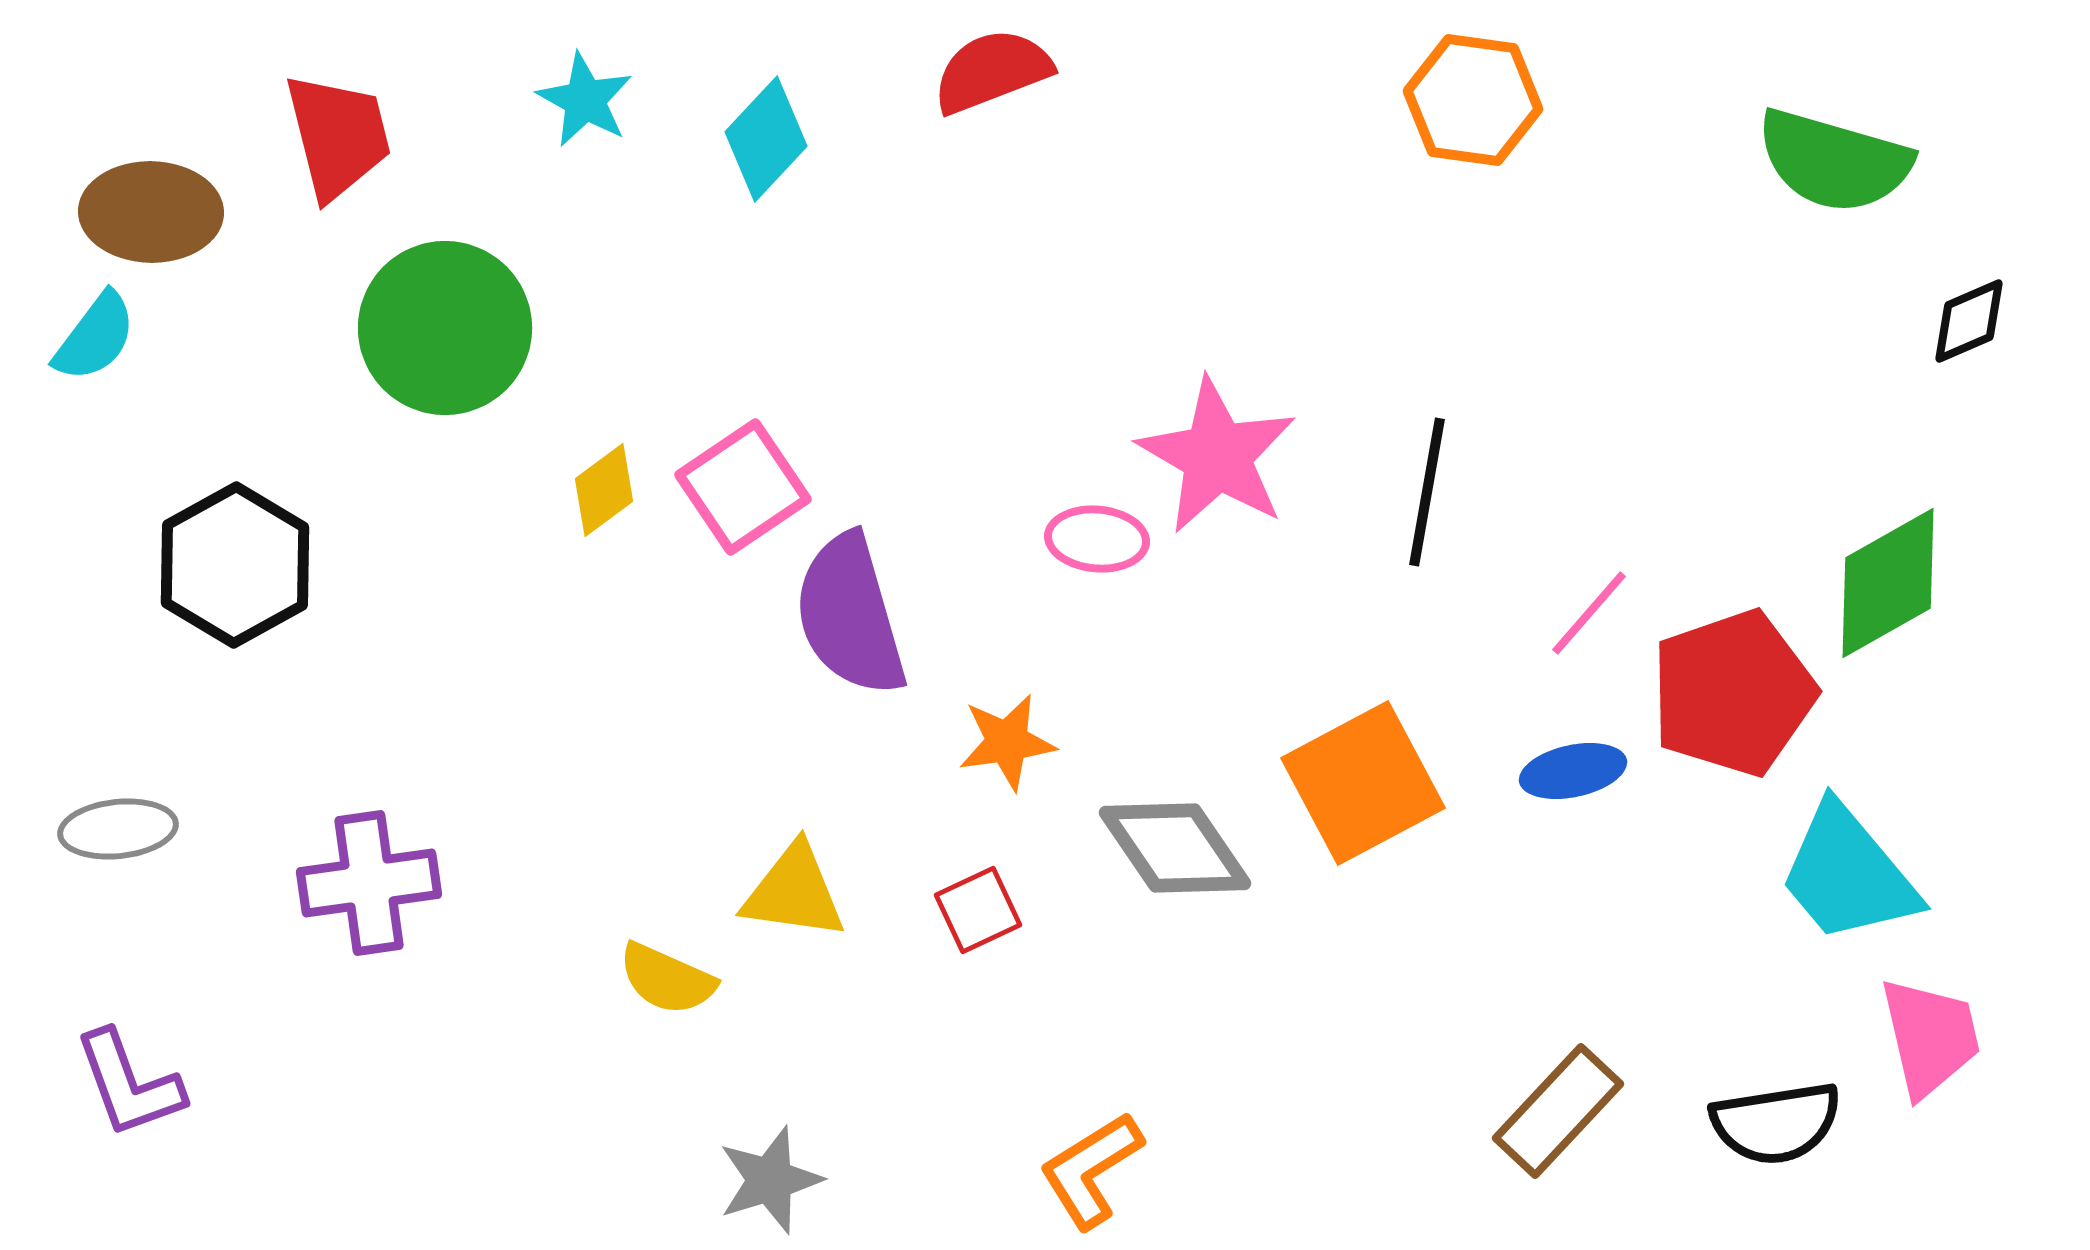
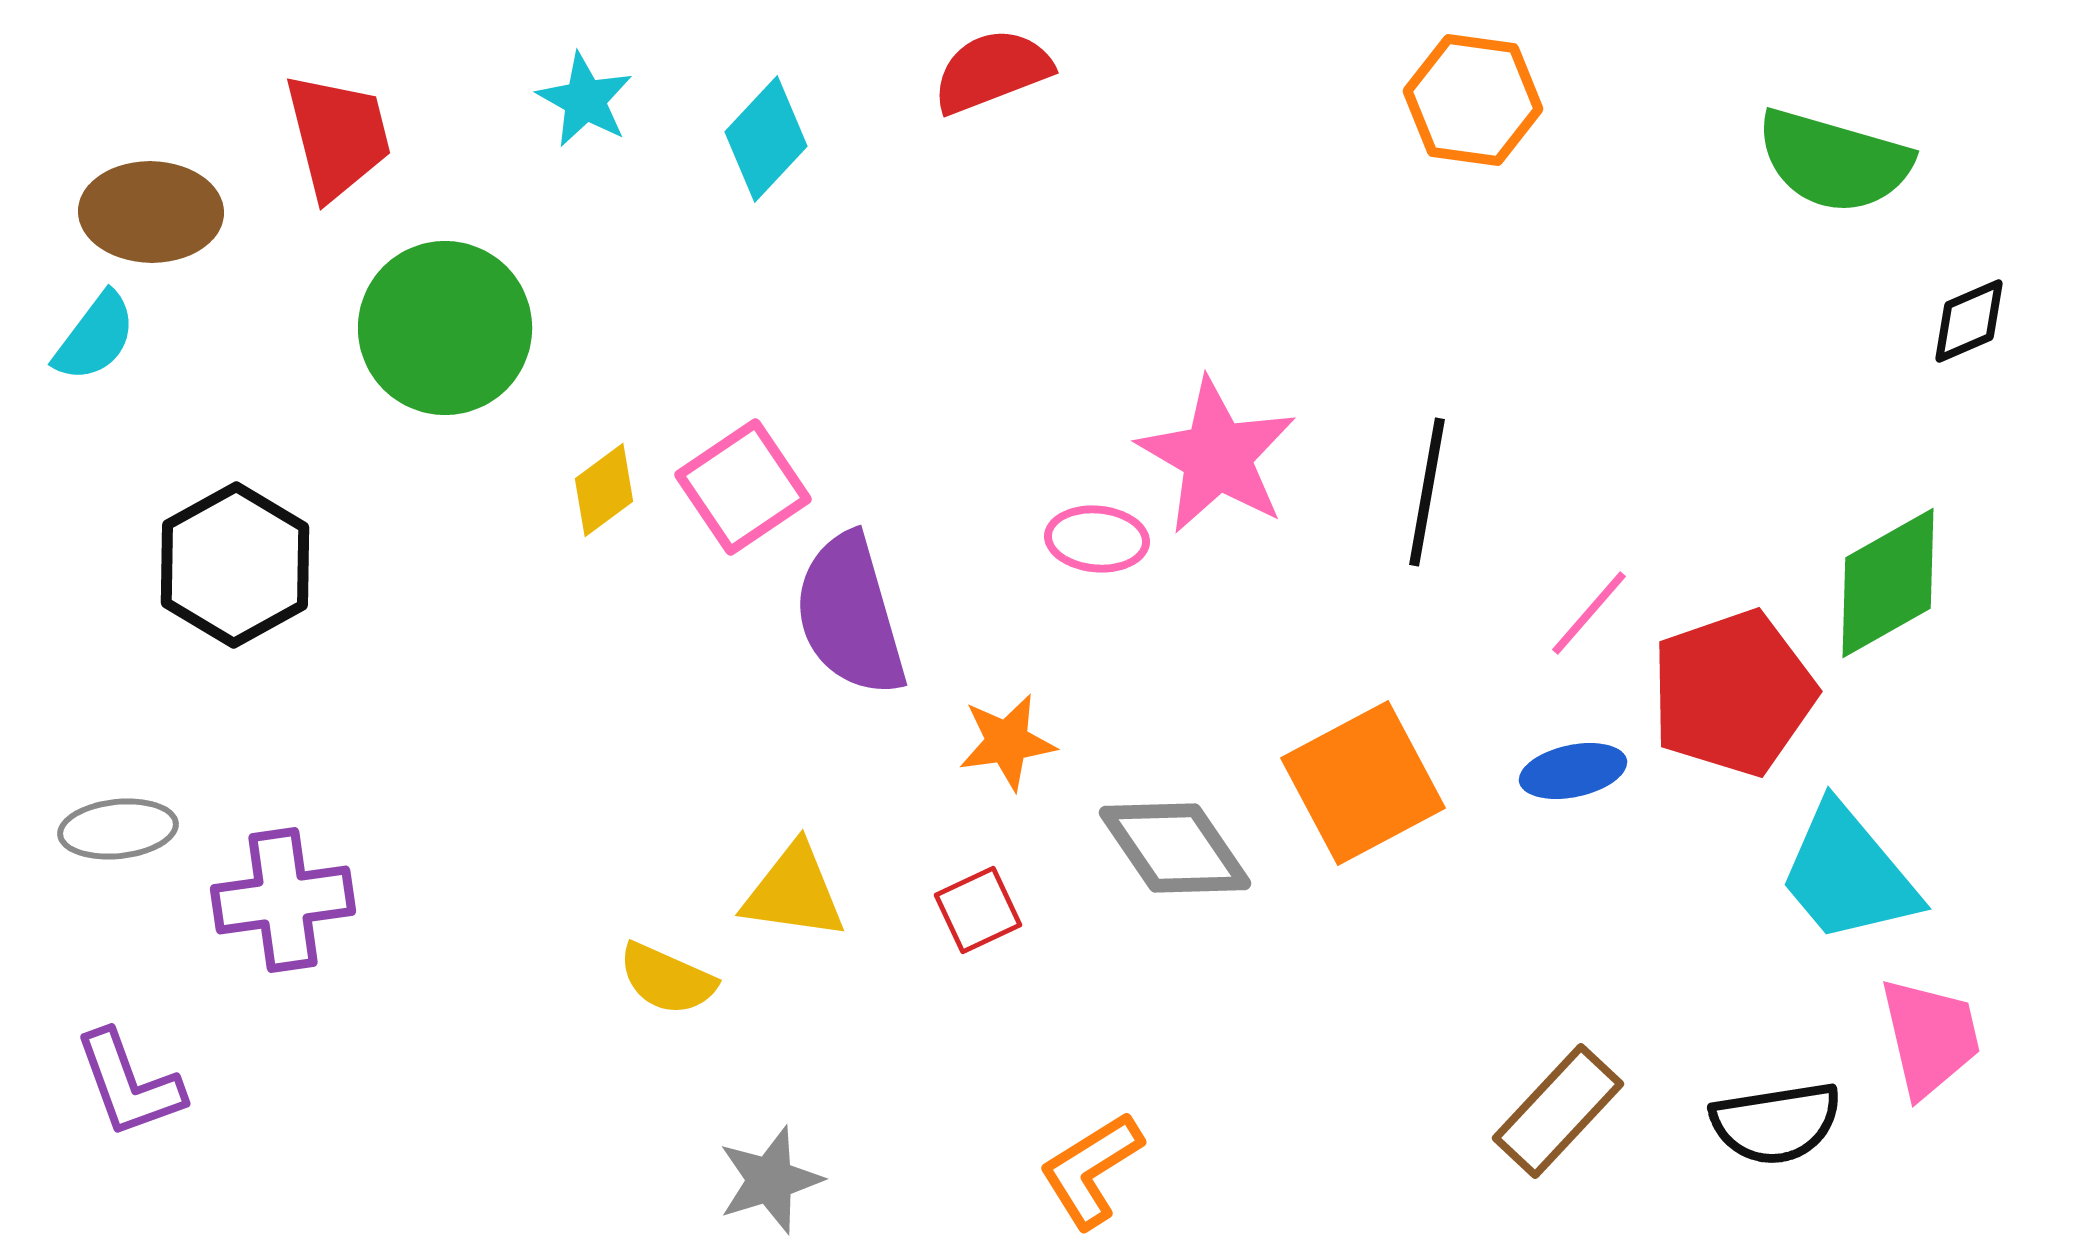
purple cross: moved 86 px left, 17 px down
